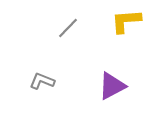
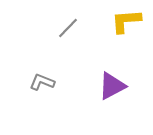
gray L-shape: moved 1 px down
